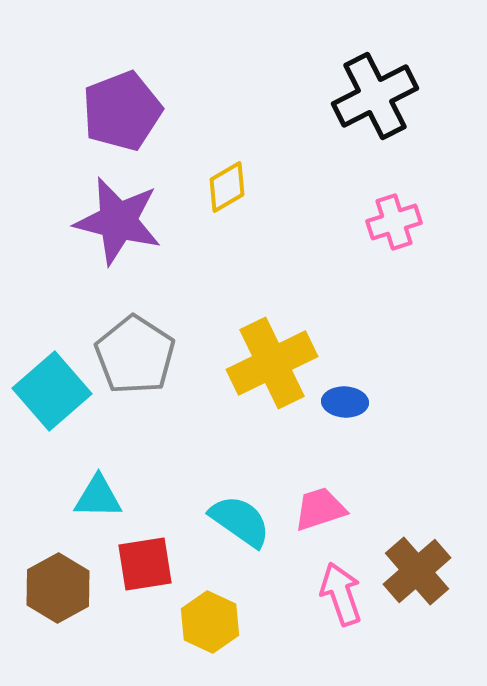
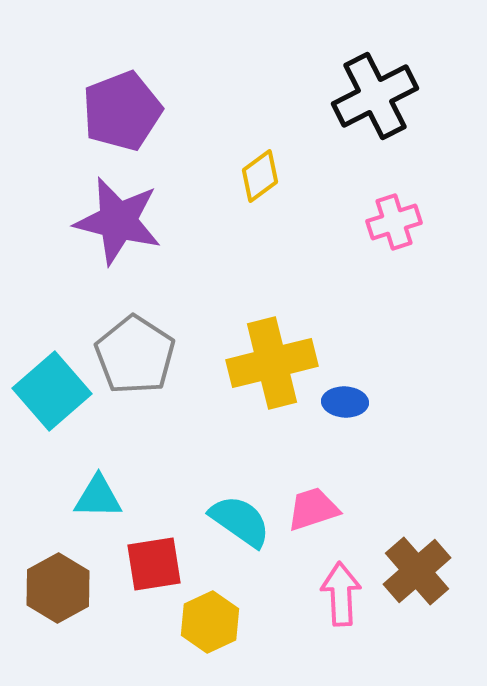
yellow diamond: moved 33 px right, 11 px up; rotated 6 degrees counterclockwise
yellow cross: rotated 12 degrees clockwise
pink trapezoid: moved 7 px left
red square: moved 9 px right
pink arrow: rotated 16 degrees clockwise
yellow hexagon: rotated 10 degrees clockwise
